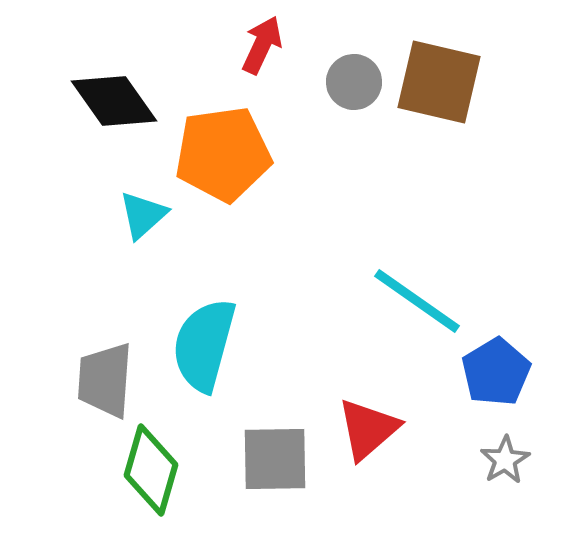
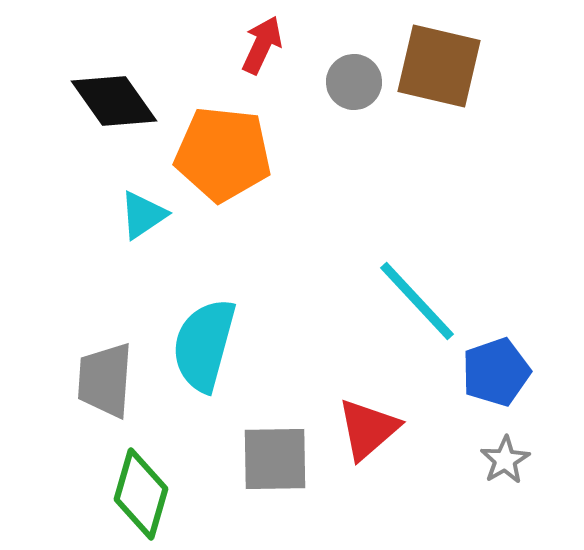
brown square: moved 16 px up
orange pentagon: rotated 14 degrees clockwise
cyan triangle: rotated 8 degrees clockwise
cyan line: rotated 12 degrees clockwise
blue pentagon: rotated 12 degrees clockwise
green diamond: moved 10 px left, 24 px down
